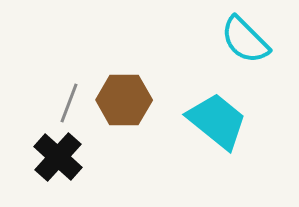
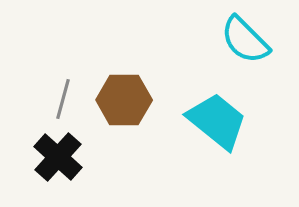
gray line: moved 6 px left, 4 px up; rotated 6 degrees counterclockwise
